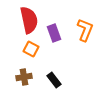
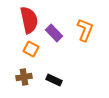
purple rectangle: rotated 24 degrees counterclockwise
black rectangle: rotated 28 degrees counterclockwise
